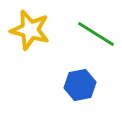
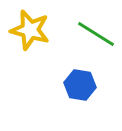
blue hexagon: rotated 20 degrees clockwise
